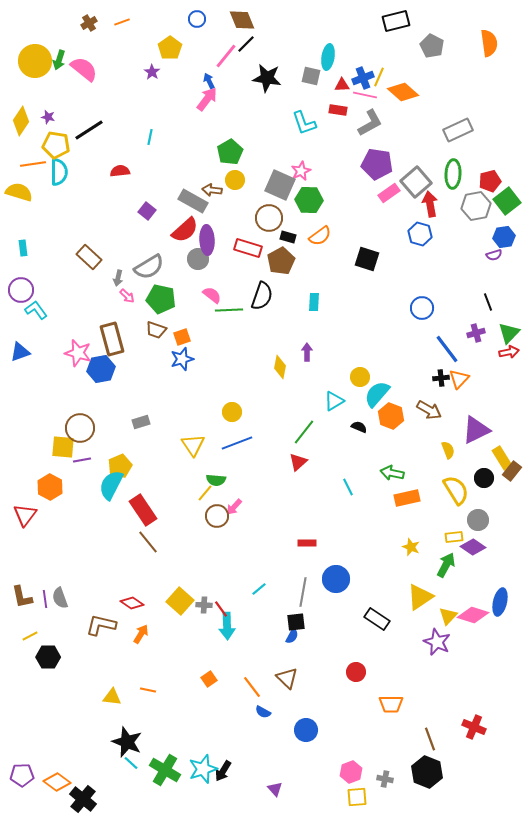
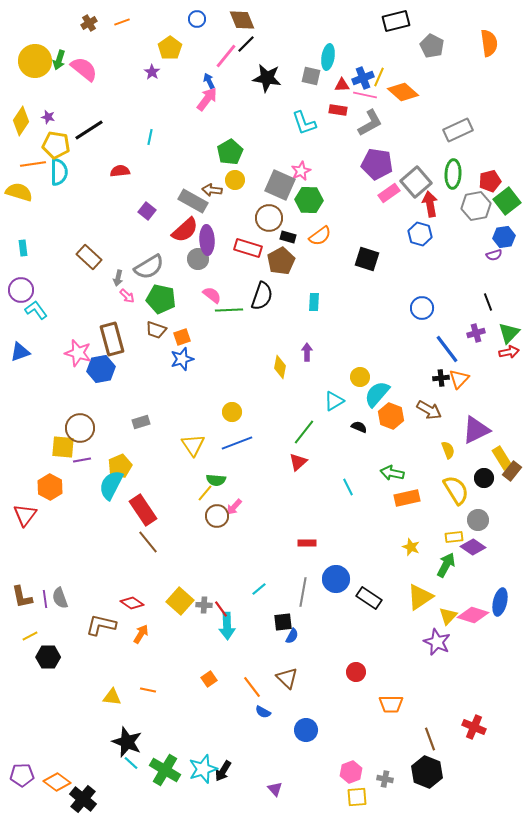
black rectangle at (377, 619): moved 8 px left, 21 px up
black square at (296, 622): moved 13 px left
